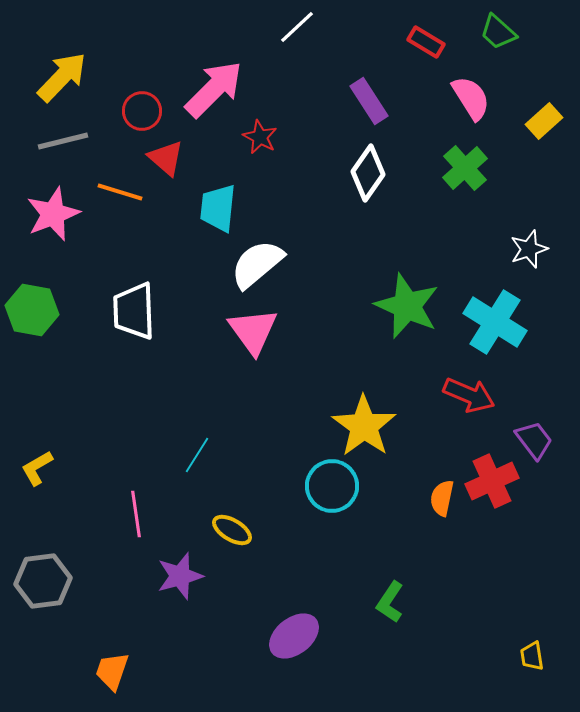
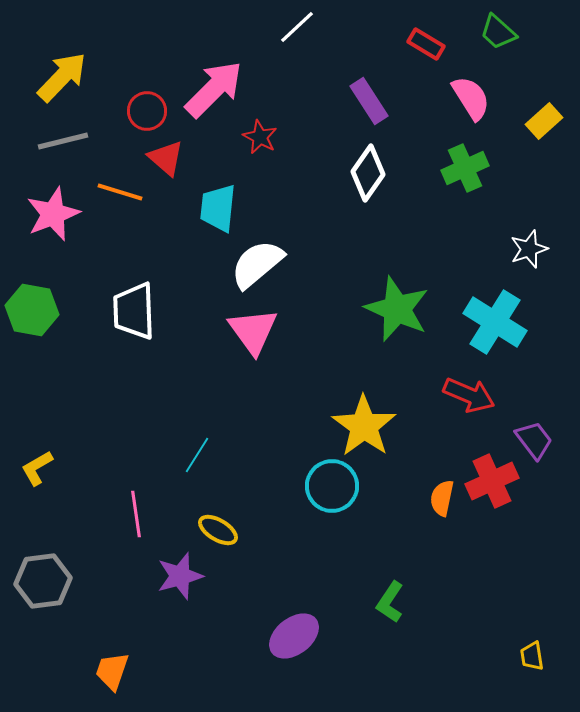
red rectangle: moved 2 px down
red circle: moved 5 px right
green cross: rotated 18 degrees clockwise
green star: moved 10 px left, 3 px down
yellow ellipse: moved 14 px left
